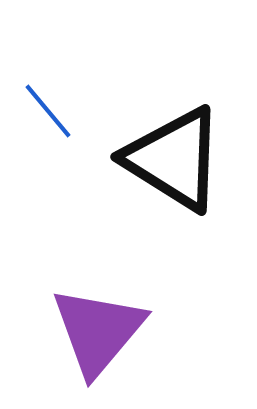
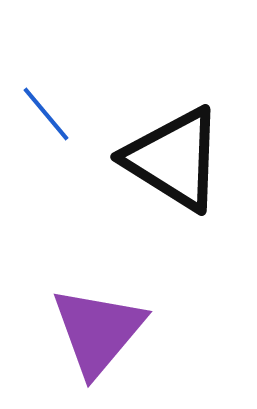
blue line: moved 2 px left, 3 px down
